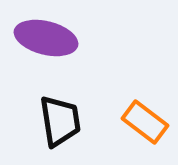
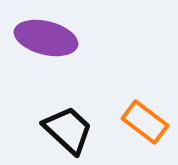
black trapezoid: moved 8 px right, 9 px down; rotated 38 degrees counterclockwise
